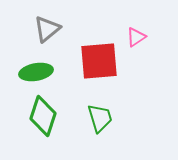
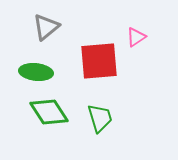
gray triangle: moved 1 px left, 2 px up
green ellipse: rotated 16 degrees clockwise
green diamond: moved 6 px right, 4 px up; rotated 51 degrees counterclockwise
